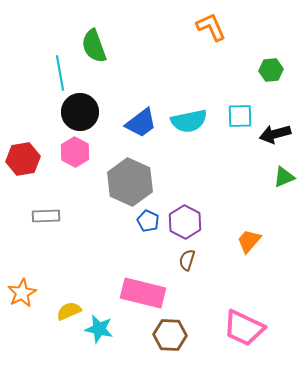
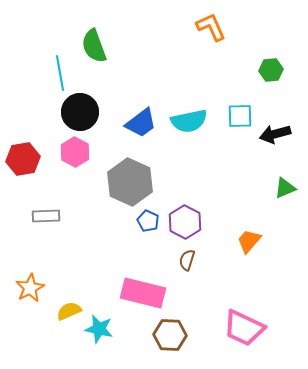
green triangle: moved 1 px right, 11 px down
orange star: moved 8 px right, 5 px up
